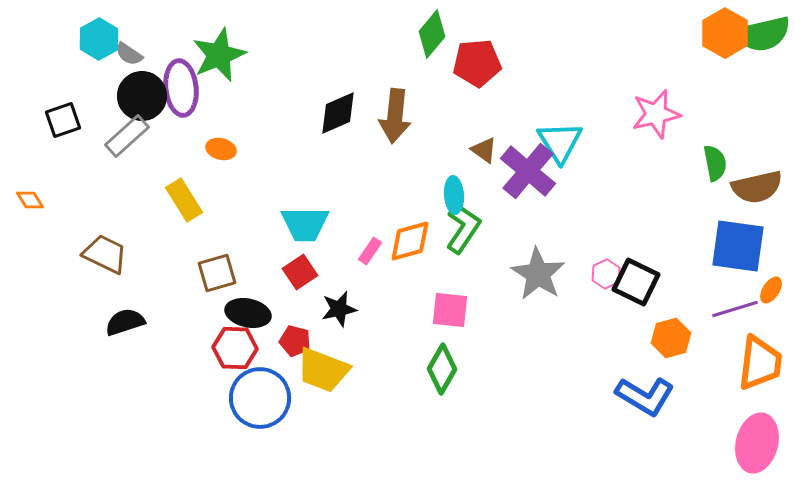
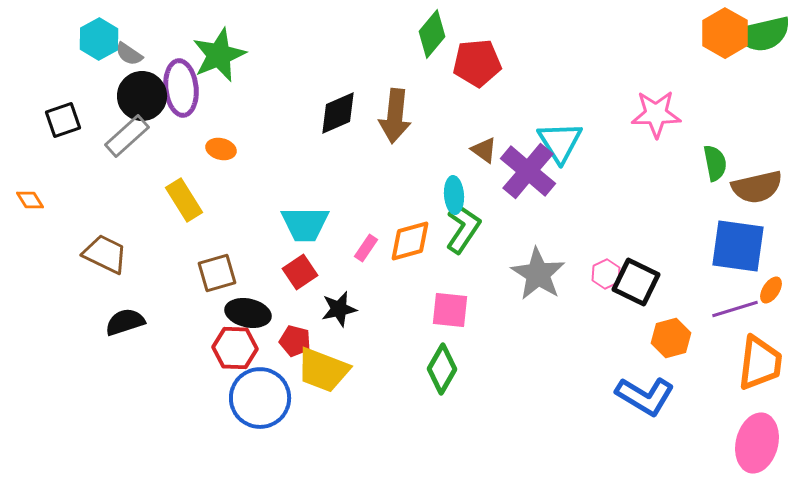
pink star at (656, 114): rotated 12 degrees clockwise
pink rectangle at (370, 251): moved 4 px left, 3 px up
